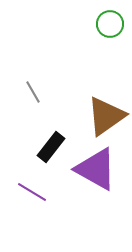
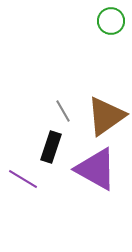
green circle: moved 1 px right, 3 px up
gray line: moved 30 px right, 19 px down
black rectangle: rotated 20 degrees counterclockwise
purple line: moved 9 px left, 13 px up
